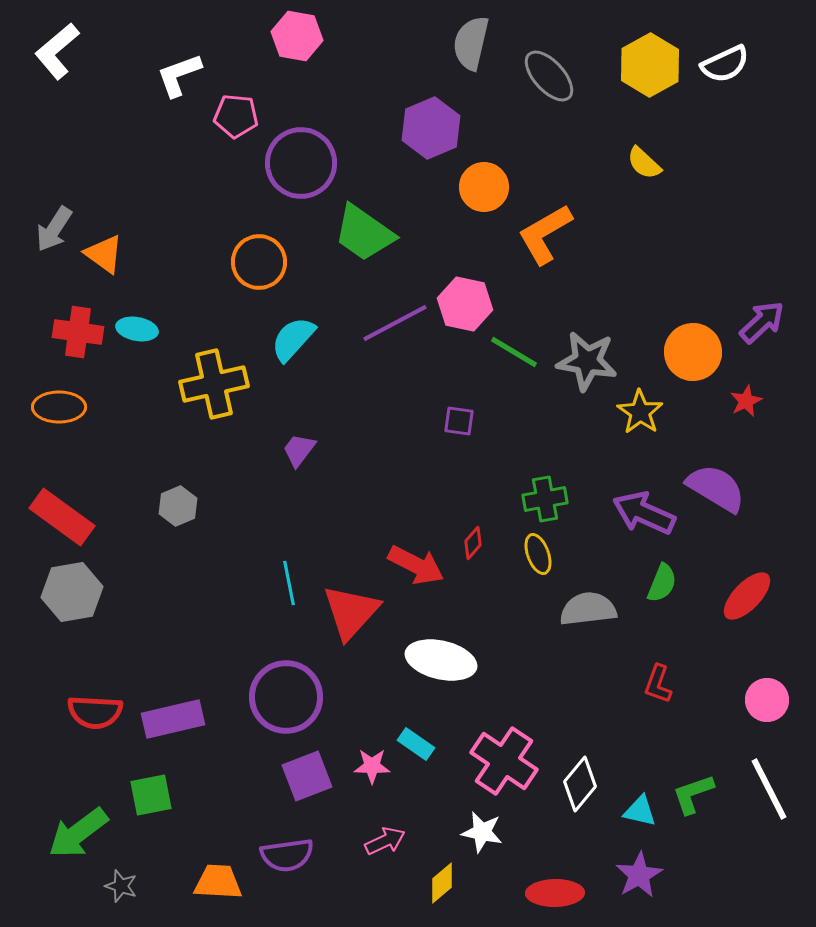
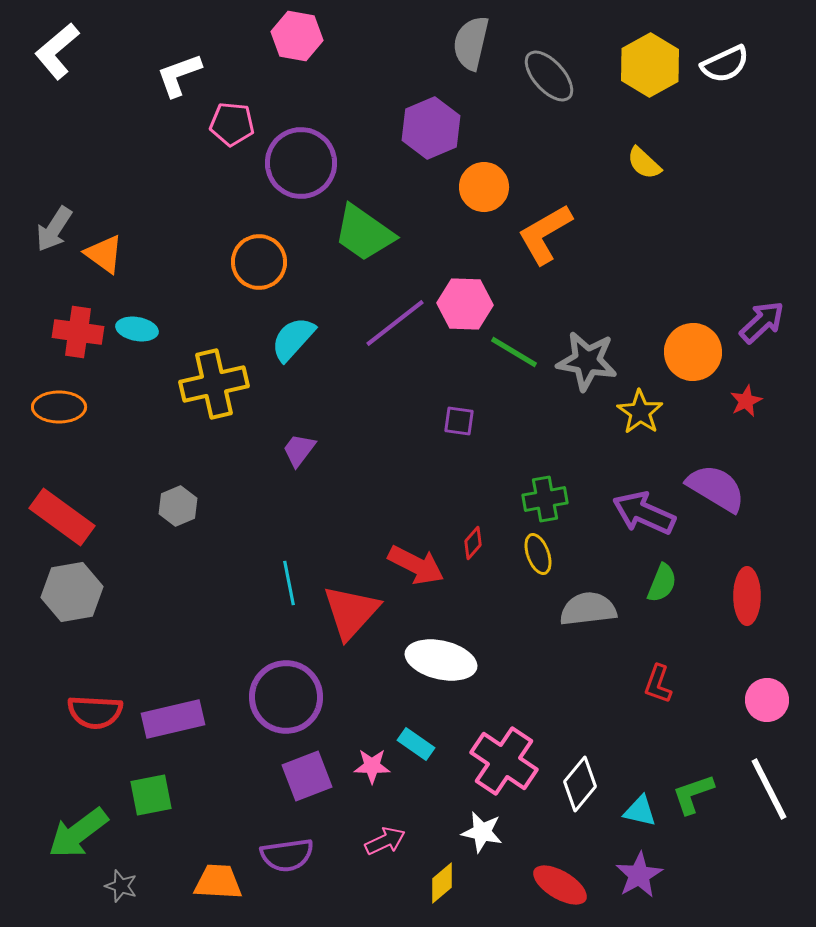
pink pentagon at (236, 116): moved 4 px left, 8 px down
pink hexagon at (465, 304): rotated 10 degrees counterclockwise
purple line at (395, 323): rotated 10 degrees counterclockwise
red ellipse at (747, 596): rotated 44 degrees counterclockwise
red ellipse at (555, 893): moved 5 px right, 8 px up; rotated 32 degrees clockwise
